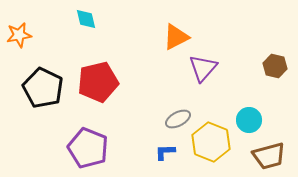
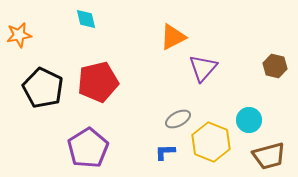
orange triangle: moved 3 px left
purple pentagon: rotated 18 degrees clockwise
